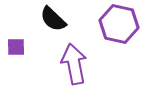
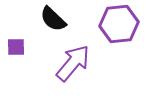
purple hexagon: rotated 18 degrees counterclockwise
purple arrow: moved 1 px left, 1 px up; rotated 51 degrees clockwise
